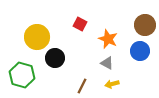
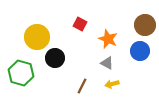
green hexagon: moved 1 px left, 2 px up
